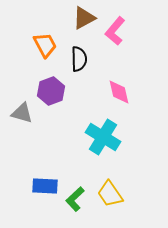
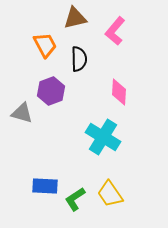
brown triangle: moved 9 px left; rotated 15 degrees clockwise
pink diamond: rotated 16 degrees clockwise
green L-shape: rotated 10 degrees clockwise
